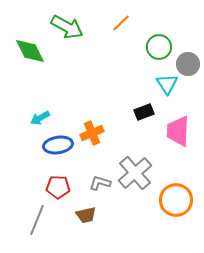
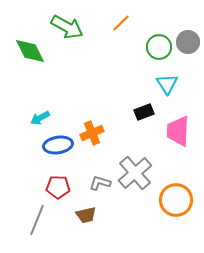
gray circle: moved 22 px up
